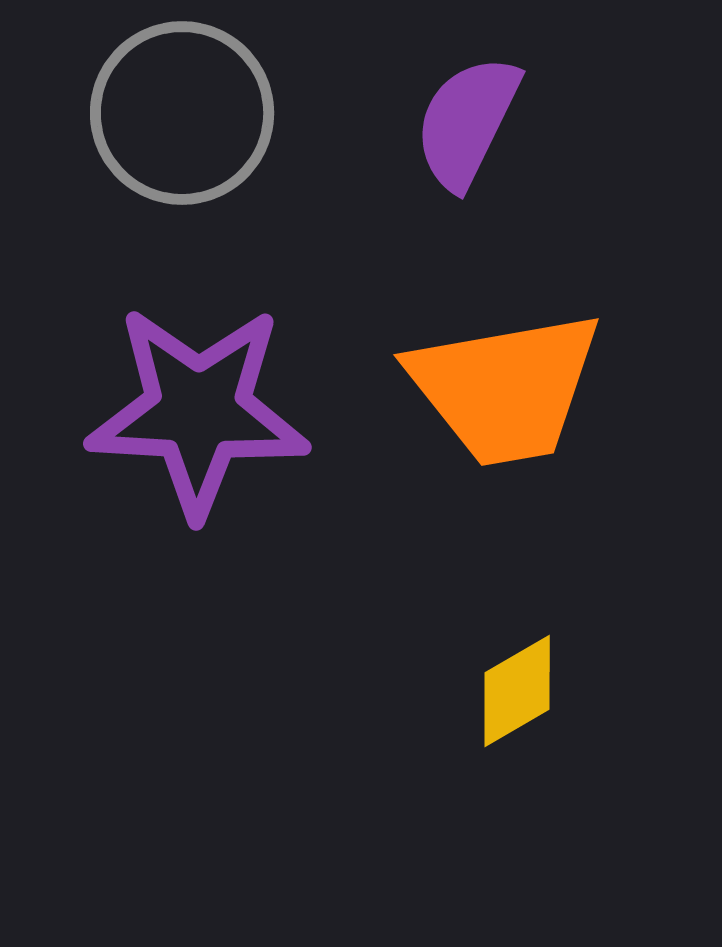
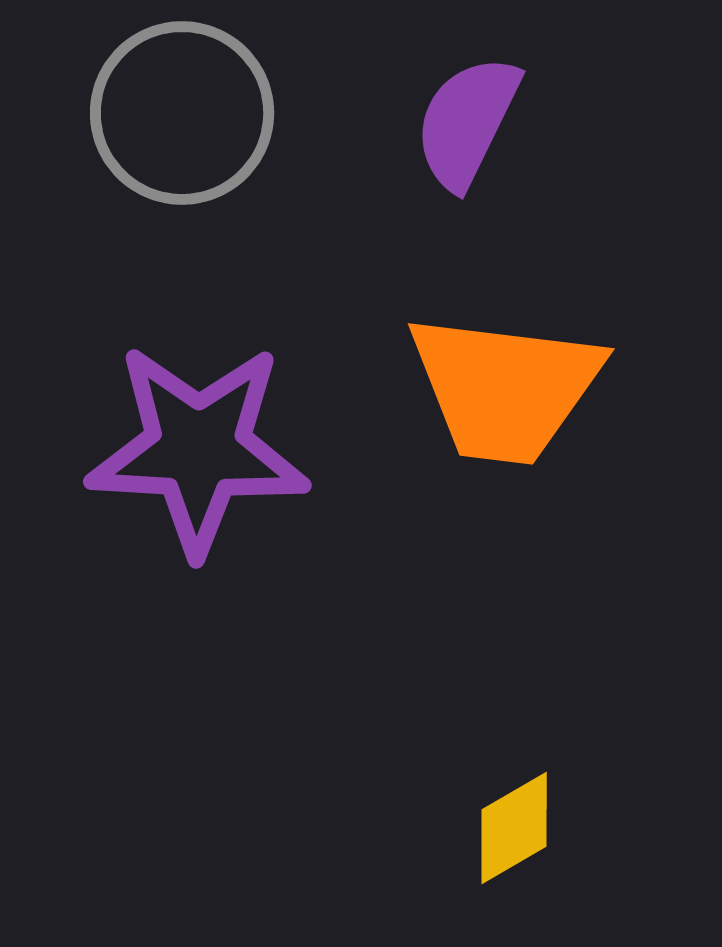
orange trapezoid: rotated 17 degrees clockwise
purple star: moved 38 px down
yellow diamond: moved 3 px left, 137 px down
